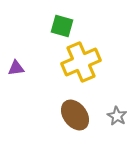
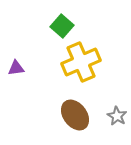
green square: rotated 25 degrees clockwise
